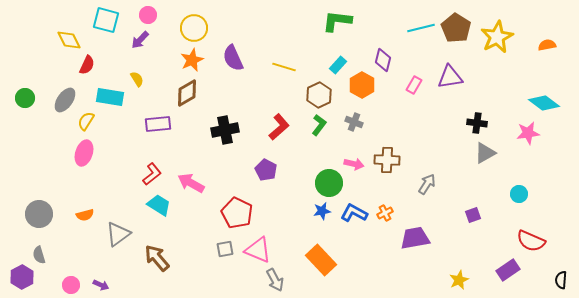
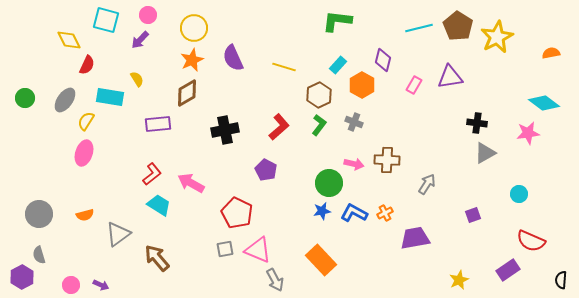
cyan line at (421, 28): moved 2 px left
brown pentagon at (456, 28): moved 2 px right, 2 px up
orange semicircle at (547, 45): moved 4 px right, 8 px down
